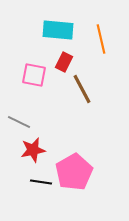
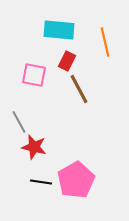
cyan rectangle: moved 1 px right
orange line: moved 4 px right, 3 px down
red rectangle: moved 3 px right, 1 px up
brown line: moved 3 px left
gray line: rotated 35 degrees clockwise
red star: moved 1 px right, 3 px up; rotated 25 degrees clockwise
pink pentagon: moved 2 px right, 8 px down
